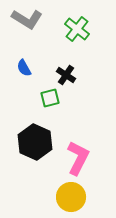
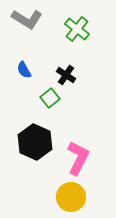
blue semicircle: moved 2 px down
green square: rotated 24 degrees counterclockwise
